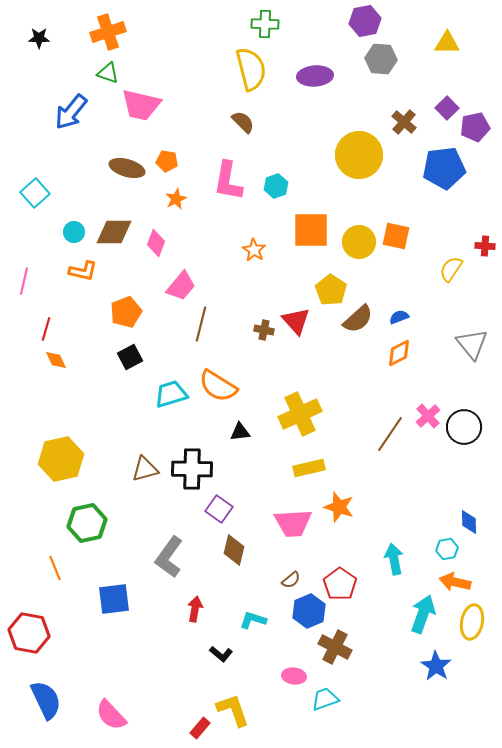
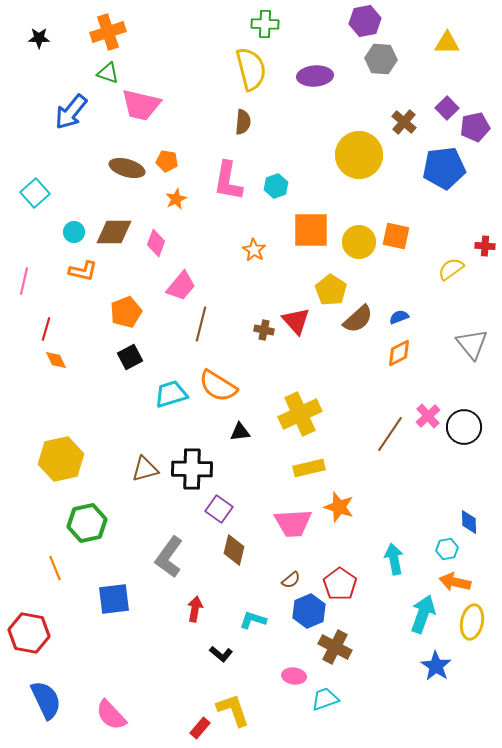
brown semicircle at (243, 122): rotated 50 degrees clockwise
yellow semicircle at (451, 269): rotated 20 degrees clockwise
